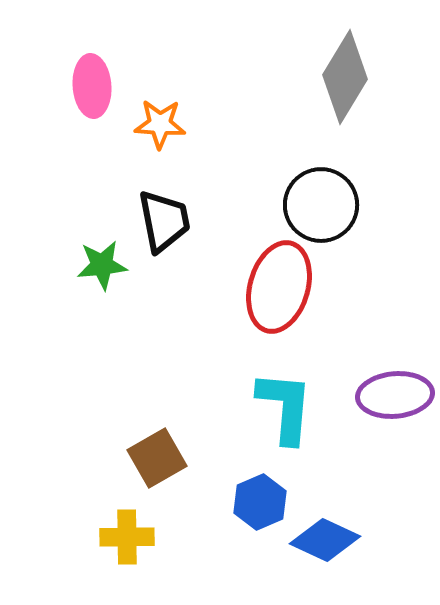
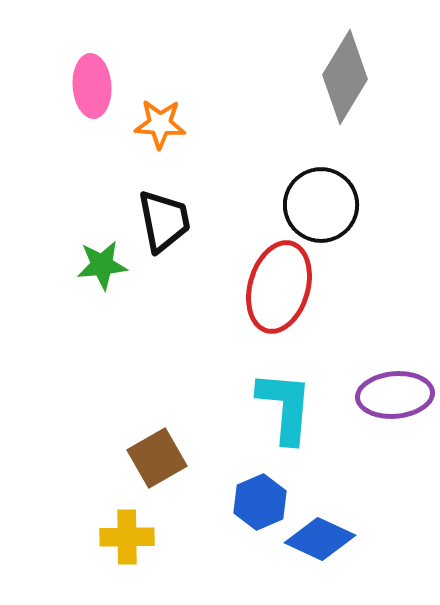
blue diamond: moved 5 px left, 1 px up
